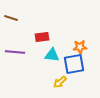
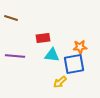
red rectangle: moved 1 px right, 1 px down
purple line: moved 4 px down
